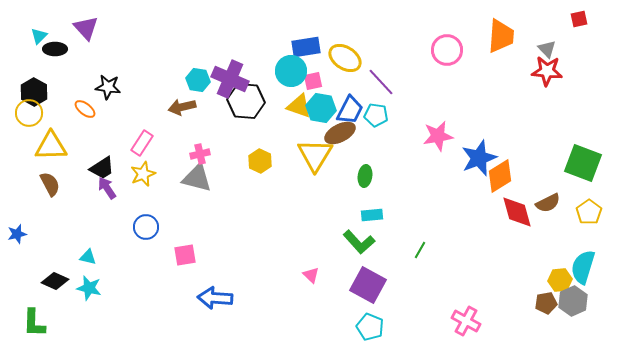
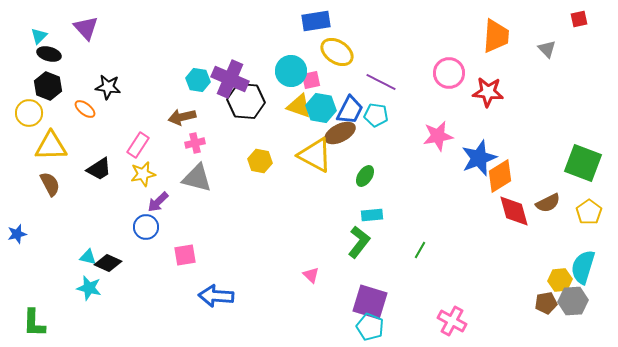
orange trapezoid at (501, 36): moved 5 px left
blue rectangle at (306, 47): moved 10 px right, 26 px up
black ellipse at (55, 49): moved 6 px left, 5 px down; rotated 15 degrees clockwise
pink circle at (447, 50): moved 2 px right, 23 px down
yellow ellipse at (345, 58): moved 8 px left, 6 px up
red star at (547, 71): moved 59 px left, 21 px down
pink square at (313, 81): moved 2 px left, 1 px up
purple line at (381, 82): rotated 20 degrees counterclockwise
black hexagon at (34, 92): moved 14 px right, 6 px up; rotated 8 degrees counterclockwise
brown arrow at (182, 107): moved 10 px down
pink rectangle at (142, 143): moved 4 px left, 2 px down
pink cross at (200, 154): moved 5 px left, 11 px up
yellow triangle at (315, 155): rotated 33 degrees counterclockwise
yellow hexagon at (260, 161): rotated 15 degrees counterclockwise
black trapezoid at (102, 168): moved 3 px left, 1 px down
yellow star at (143, 174): rotated 10 degrees clockwise
green ellipse at (365, 176): rotated 25 degrees clockwise
purple arrow at (107, 188): moved 51 px right, 14 px down; rotated 100 degrees counterclockwise
red diamond at (517, 212): moved 3 px left, 1 px up
green L-shape at (359, 242): rotated 100 degrees counterclockwise
black diamond at (55, 281): moved 53 px right, 18 px up
purple square at (368, 285): moved 2 px right, 17 px down; rotated 12 degrees counterclockwise
blue arrow at (215, 298): moved 1 px right, 2 px up
gray hexagon at (573, 301): rotated 20 degrees clockwise
pink cross at (466, 321): moved 14 px left
